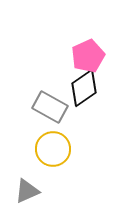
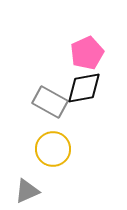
pink pentagon: moved 1 px left, 3 px up
black diamond: rotated 24 degrees clockwise
gray rectangle: moved 5 px up
